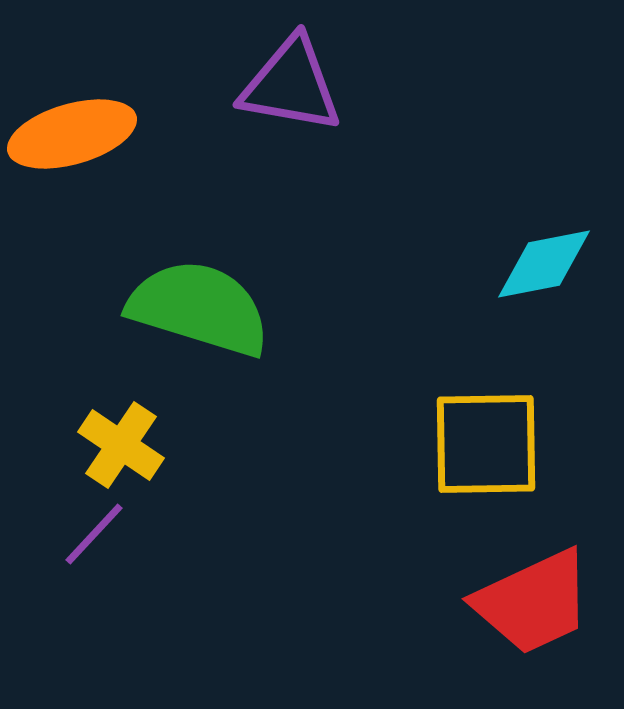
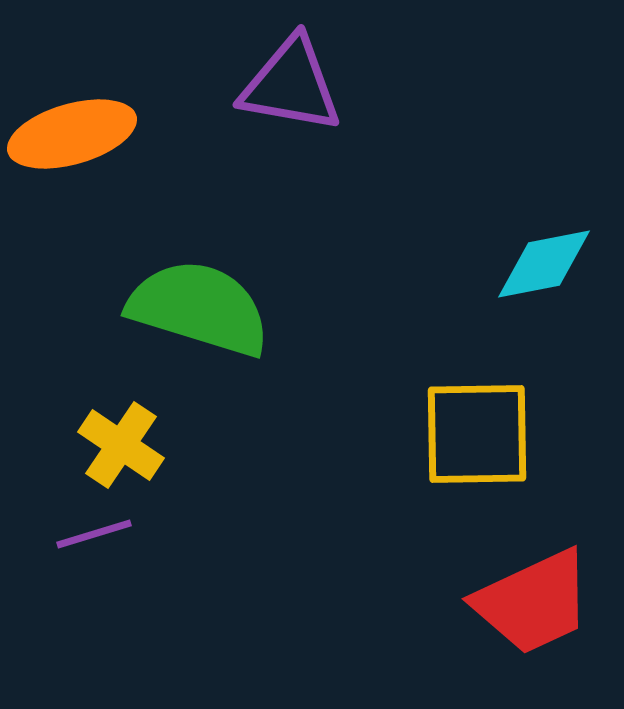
yellow square: moved 9 px left, 10 px up
purple line: rotated 30 degrees clockwise
